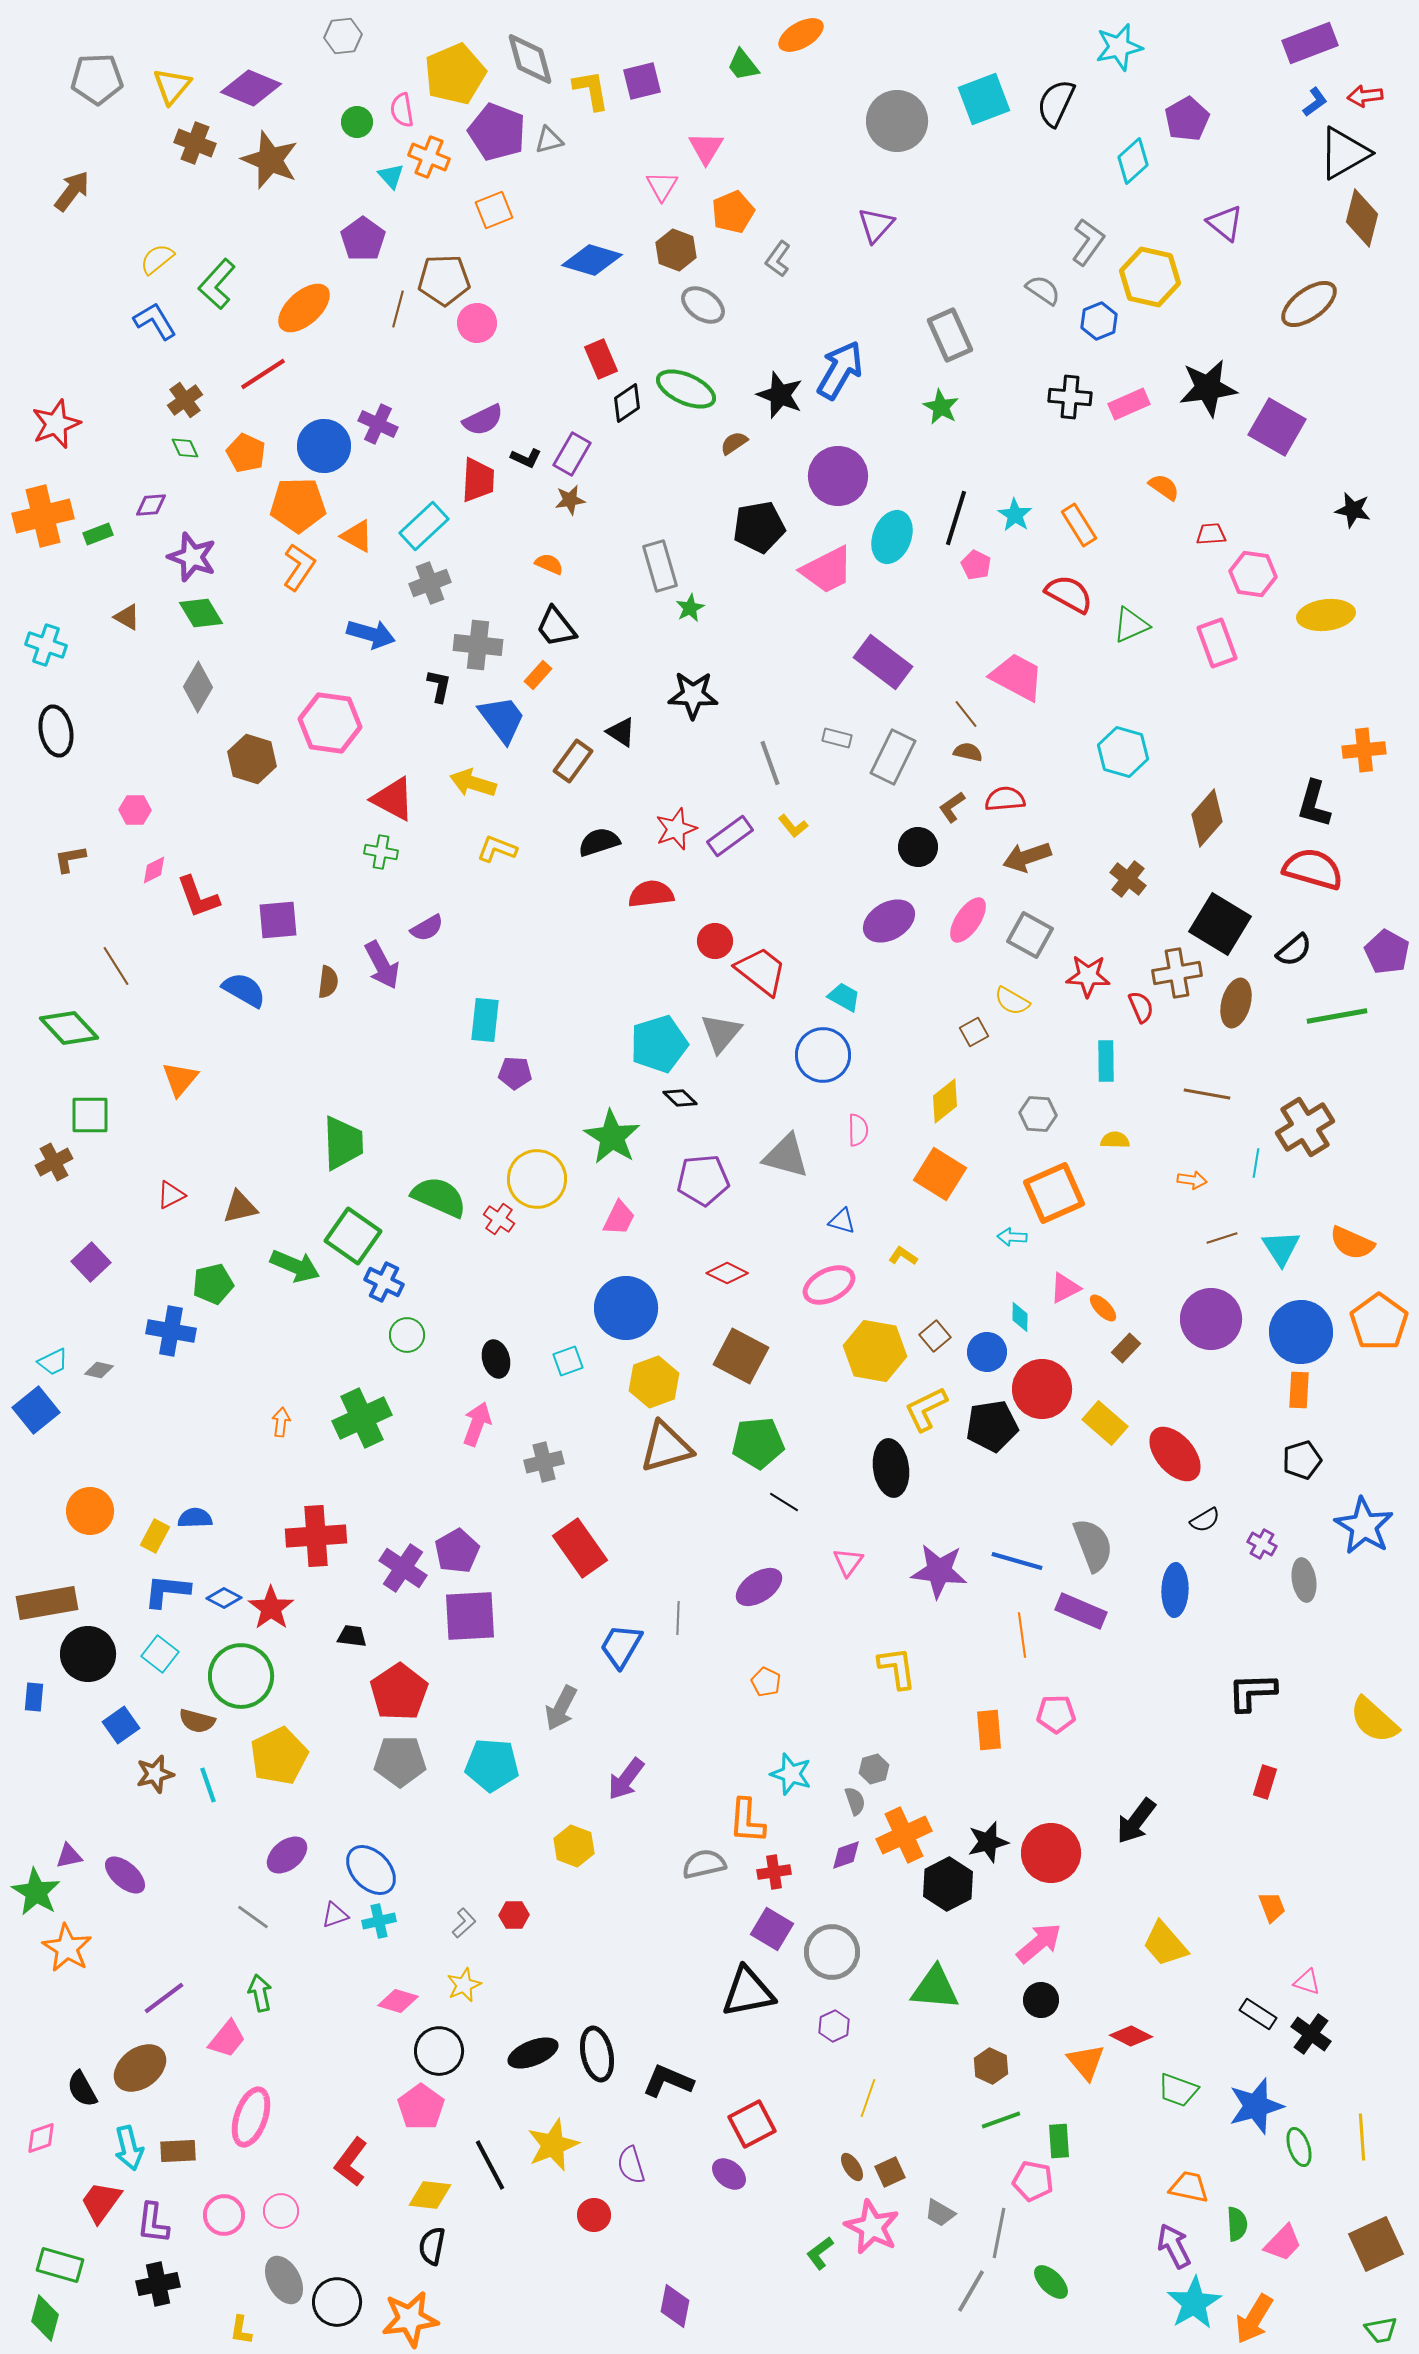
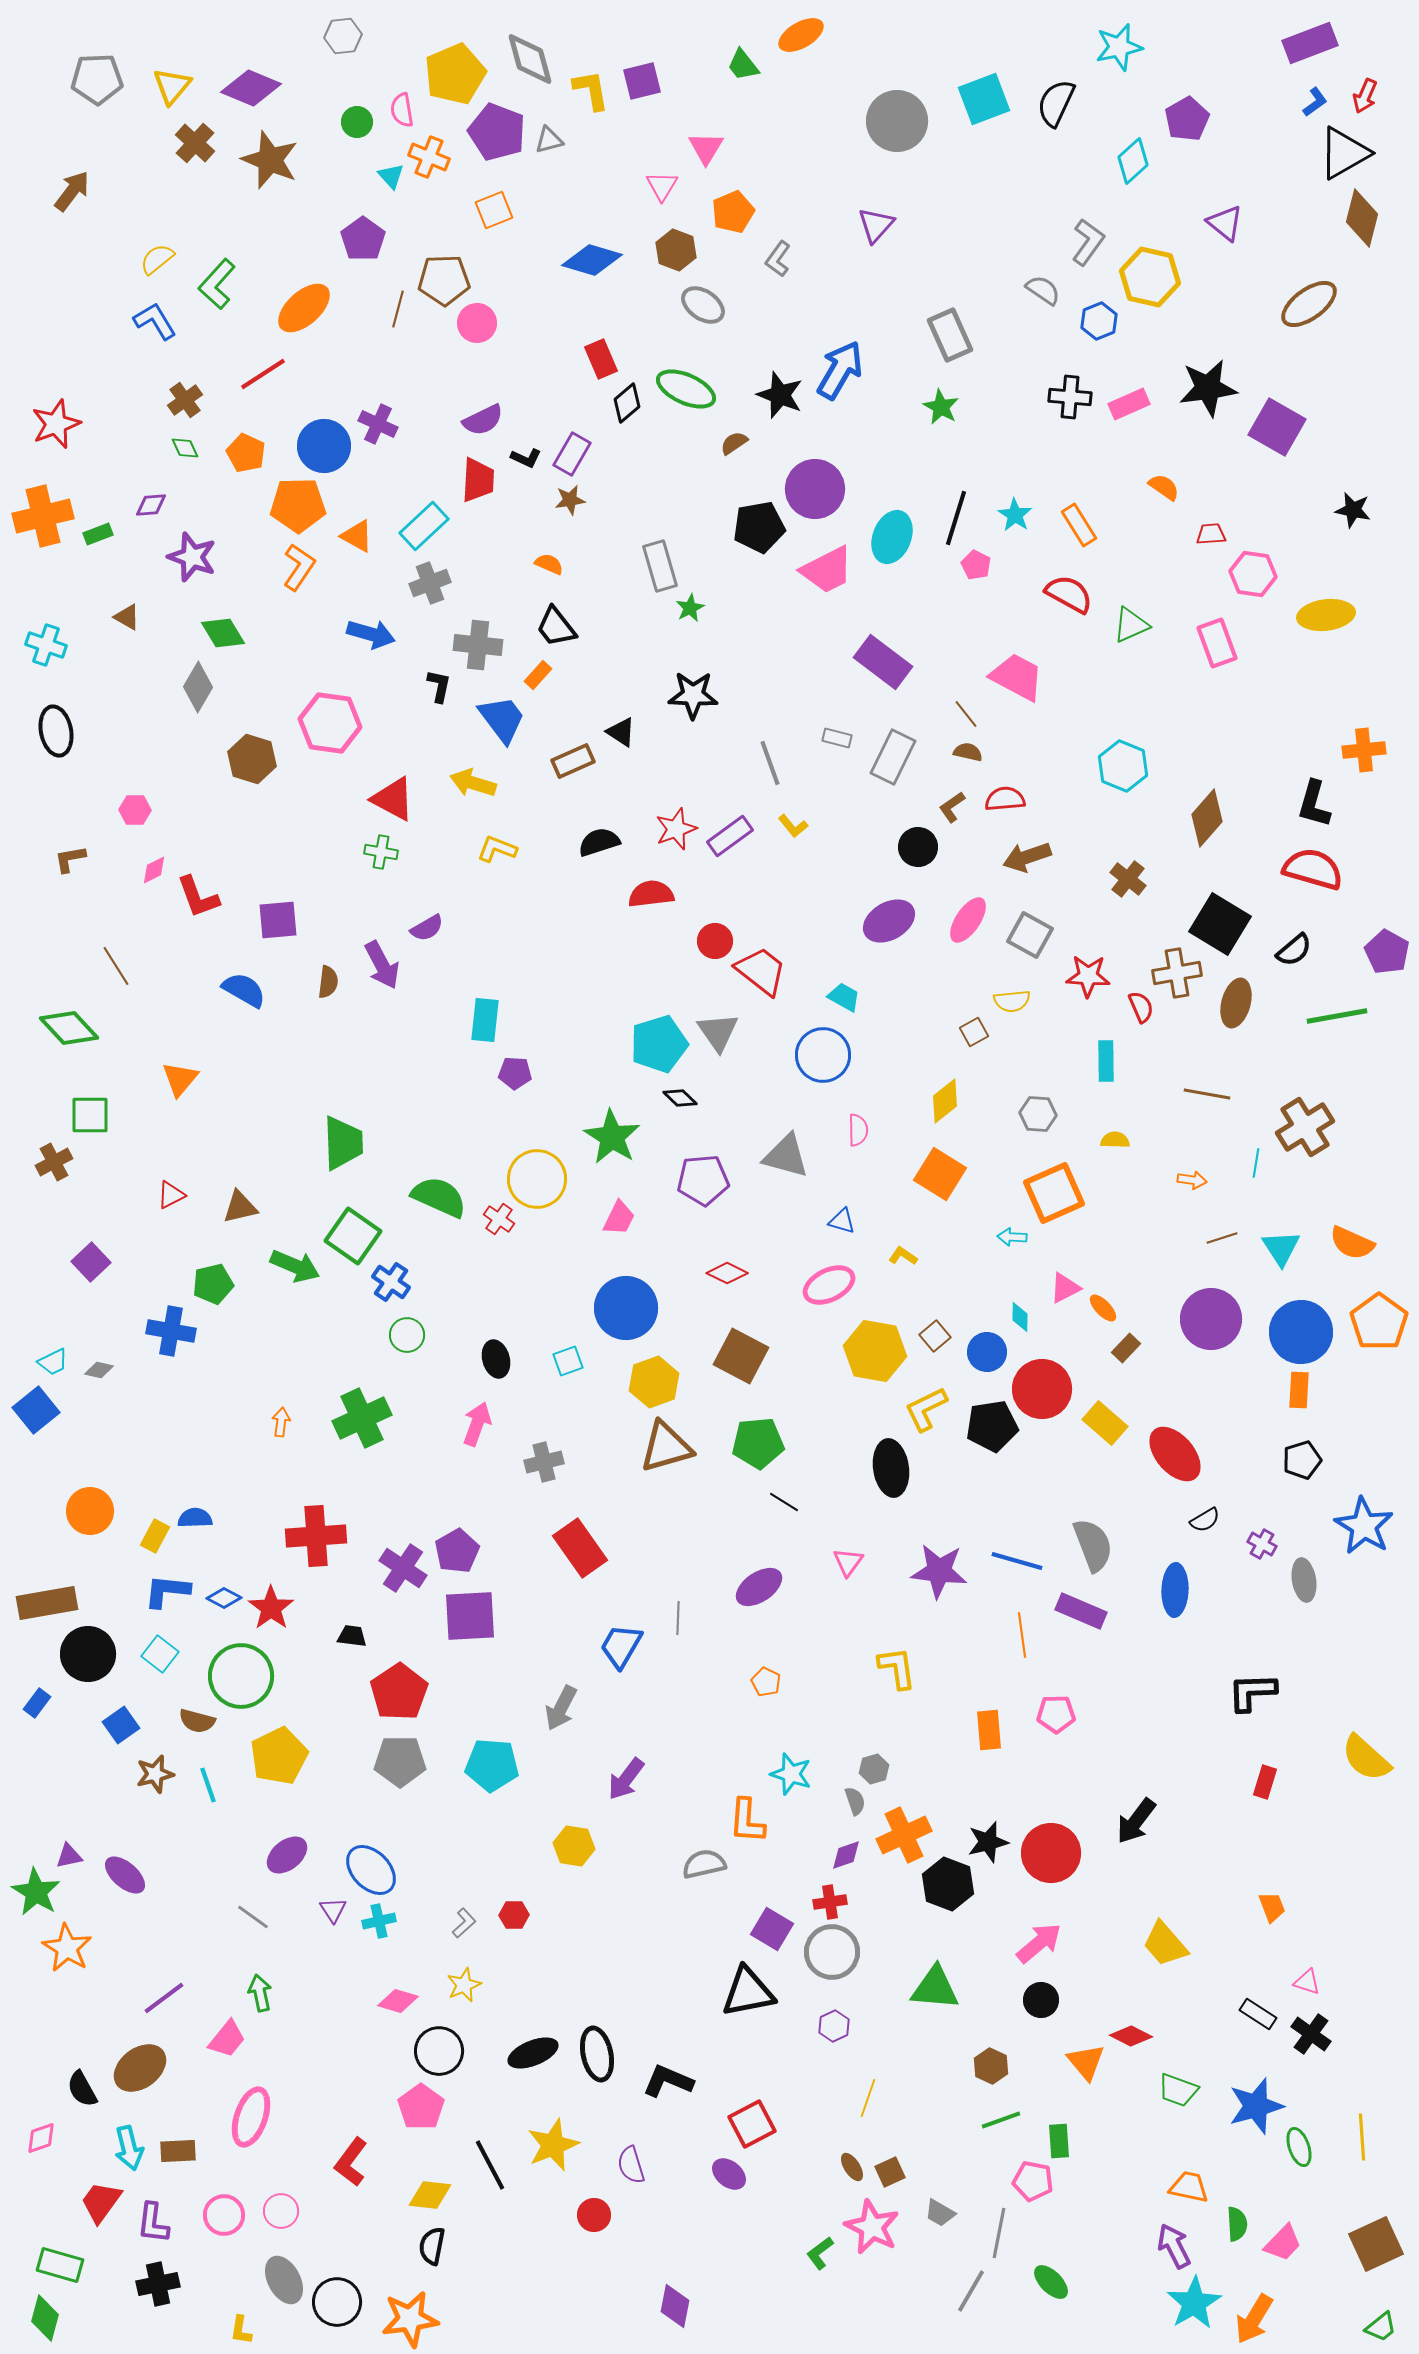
red arrow at (1365, 96): rotated 60 degrees counterclockwise
brown cross at (195, 143): rotated 21 degrees clockwise
black diamond at (627, 403): rotated 6 degrees counterclockwise
purple circle at (838, 476): moved 23 px left, 13 px down
green diamond at (201, 613): moved 22 px right, 20 px down
cyan hexagon at (1123, 752): moved 14 px down; rotated 6 degrees clockwise
brown rectangle at (573, 761): rotated 30 degrees clockwise
yellow semicircle at (1012, 1001): rotated 36 degrees counterclockwise
gray triangle at (721, 1033): moved 3 px left, 1 px up; rotated 15 degrees counterclockwise
blue cross at (384, 1282): moved 7 px right; rotated 9 degrees clockwise
blue rectangle at (34, 1697): moved 3 px right, 6 px down; rotated 32 degrees clockwise
yellow semicircle at (1374, 1720): moved 8 px left, 38 px down
yellow hexagon at (574, 1846): rotated 12 degrees counterclockwise
red cross at (774, 1872): moved 56 px right, 30 px down
black hexagon at (948, 1884): rotated 12 degrees counterclockwise
purple triangle at (335, 1915): moved 2 px left, 5 px up; rotated 44 degrees counterclockwise
green trapezoid at (1381, 2330): moved 3 px up; rotated 28 degrees counterclockwise
